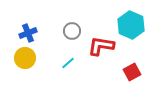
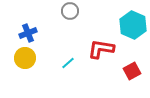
cyan hexagon: moved 2 px right
gray circle: moved 2 px left, 20 px up
red L-shape: moved 3 px down
red square: moved 1 px up
